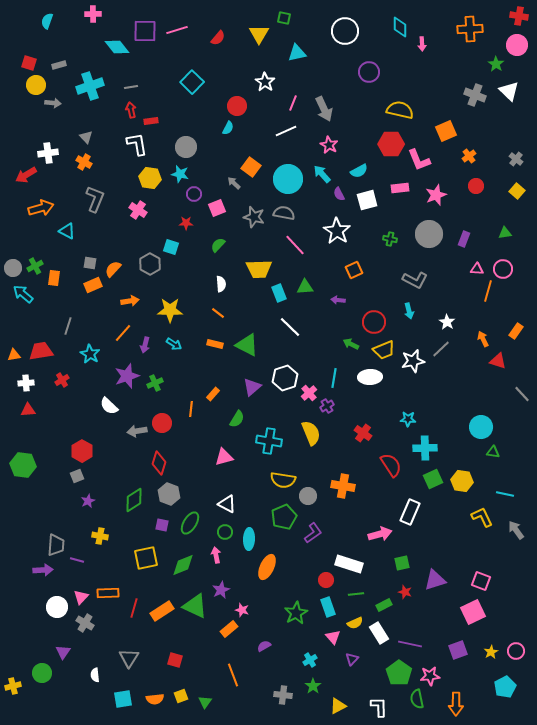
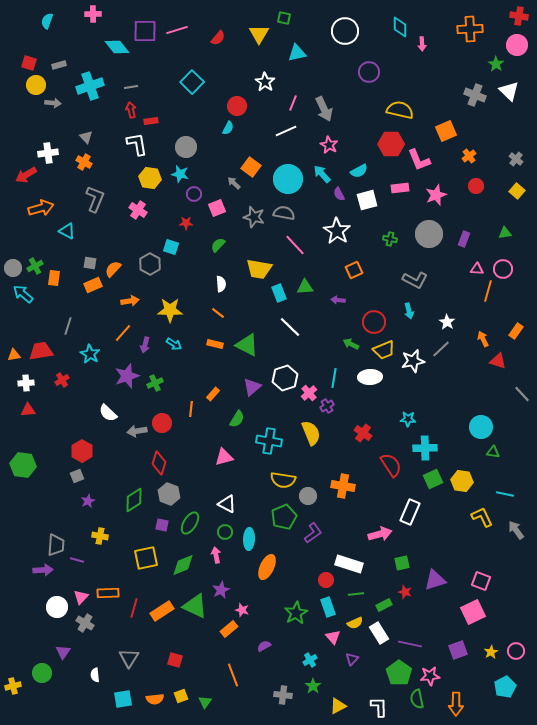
yellow trapezoid at (259, 269): rotated 12 degrees clockwise
white semicircle at (109, 406): moved 1 px left, 7 px down
